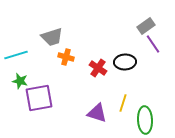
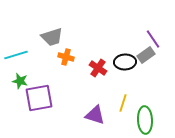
gray rectangle: moved 29 px down
purple line: moved 5 px up
purple triangle: moved 2 px left, 2 px down
